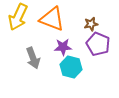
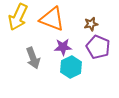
purple pentagon: moved 3 px down
cyan hexagon: rotated 20 degrees clockwise
